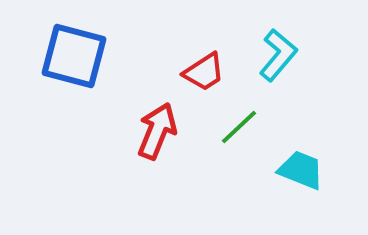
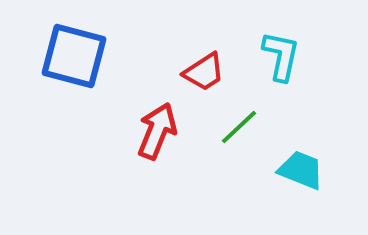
cyan L-shape: moved 3 px right, 1 px down; rotated 28 degrees counterclockwise
